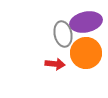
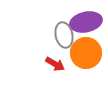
gray ellipse: moved 1 px right, 1 px down
red arrow: rotated 24 degrees clockwise
